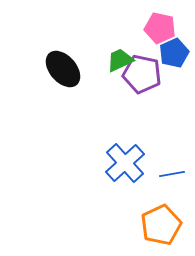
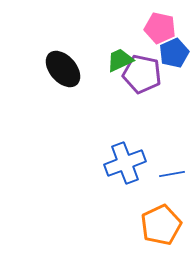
blue cross: rotated 21 degrees clockwise
